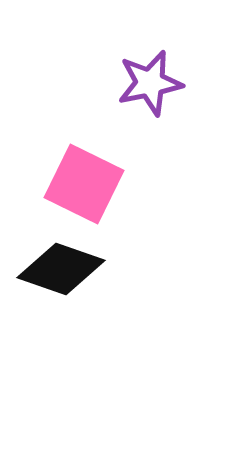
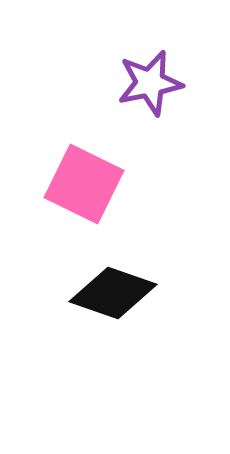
black diamond: moved 52 px right, 24 px down
